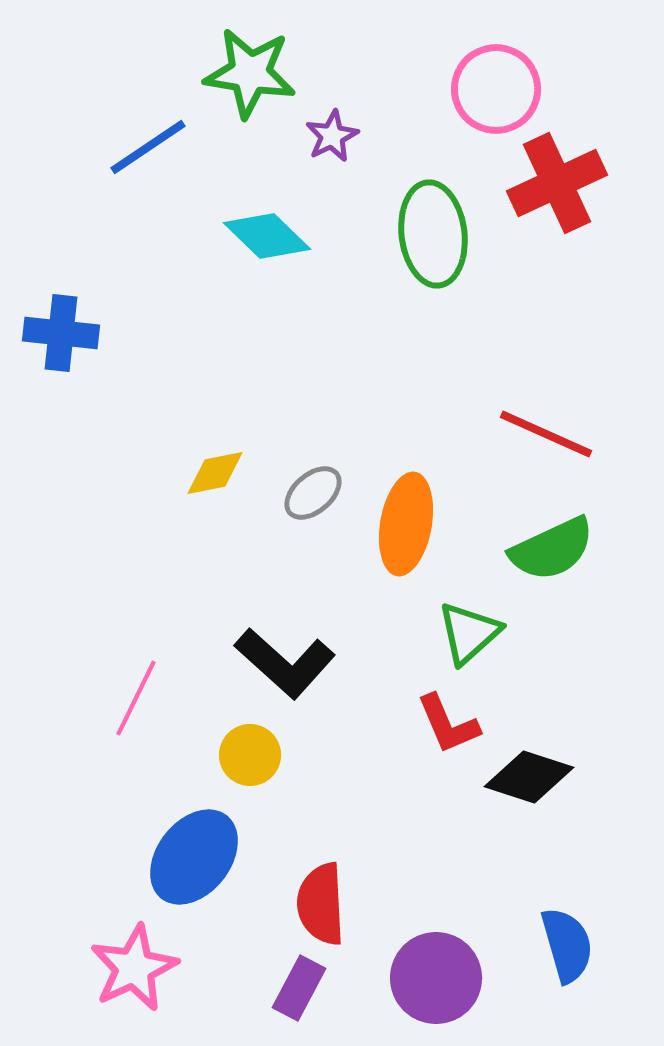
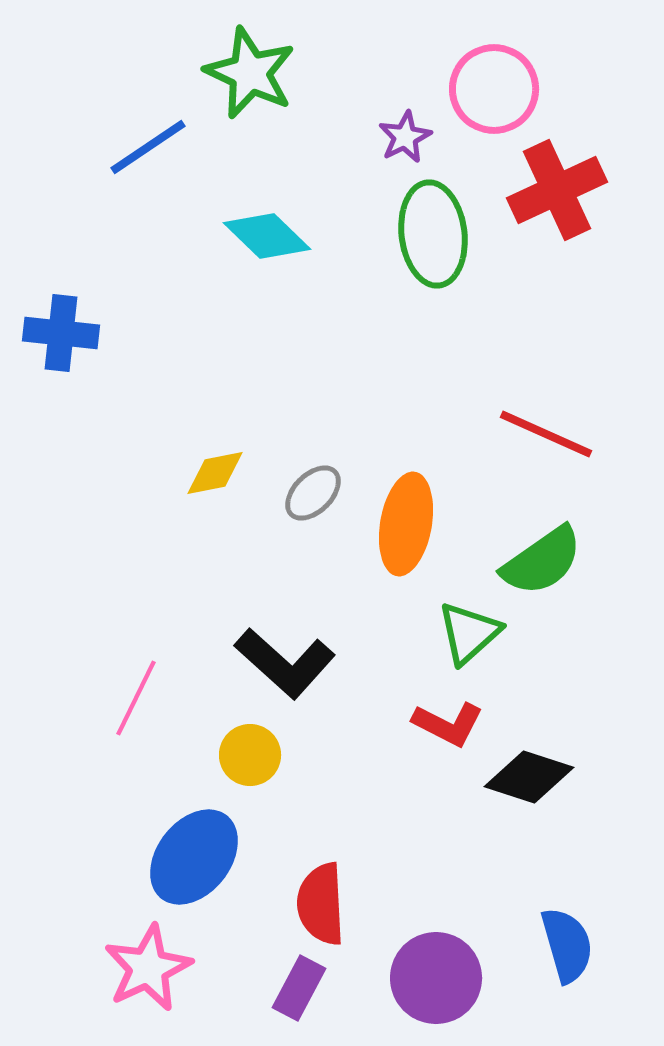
green star: rotated 16 degrees clockwise
pink circle: moved 2 px left
purple star: moved 73 px right, 1 px down
red cross: moved 7 px down
gray ellipse: rotated 4 degrees counterclockwise
green semicircle: moved 10 px left, 12 px down; rotated 10 degrees counterclockwise
red L-shape: rotated 40 degrees counterclockwise
pink star: moved 14 px right
